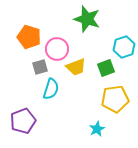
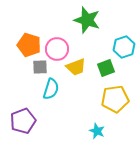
green star: moved 1 px down
orange pentagon: moved 8 px down
gray square: rotated 14 degrees clockwise
cyan star: moved 2 px down; rotated 21 degrees counterclockwise
